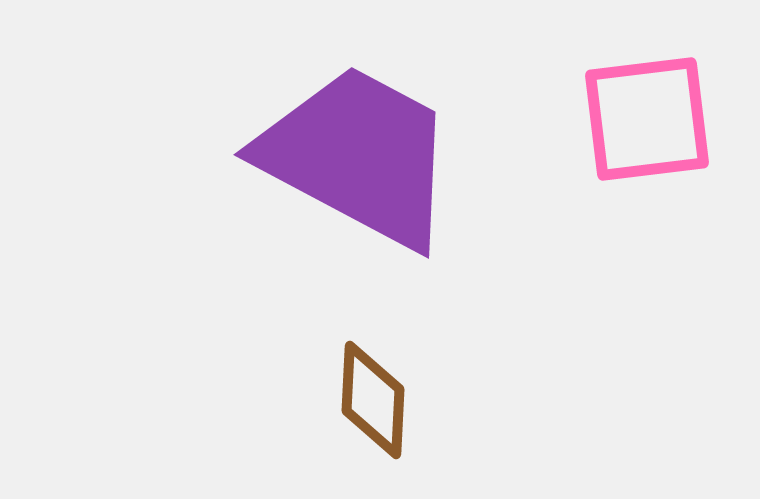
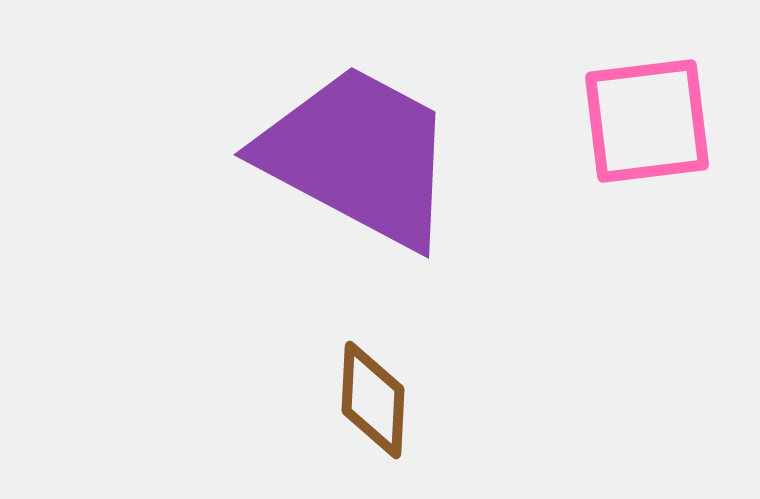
pink square: moved 2 px down
